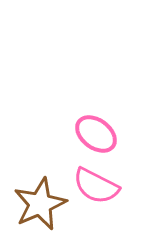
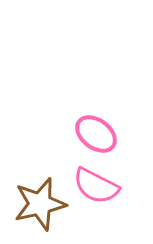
brown star: rotated 10 degrees clockwise
